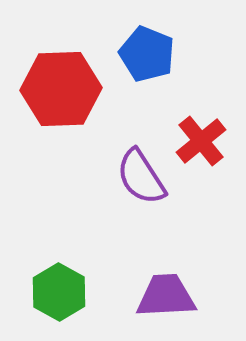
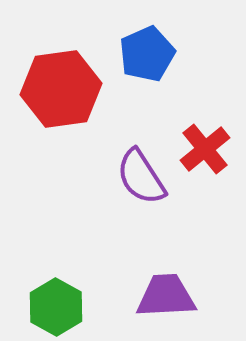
blue pentagon: rotated 26 degrees clockwise
red hexagon: rotated 6 degrees counterclockwise
red cross: moved 4 px right, 8 px down
green hexagon: moved 3 px left, 15 px down
